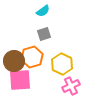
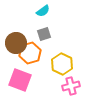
orange hexagon: moved 2 px left, 4 px up
brown circle: moved 2 px right, 18 px up
pink square: rotated 25 degrees clockwise
pink cross: rotated 12 degrees clockwise
